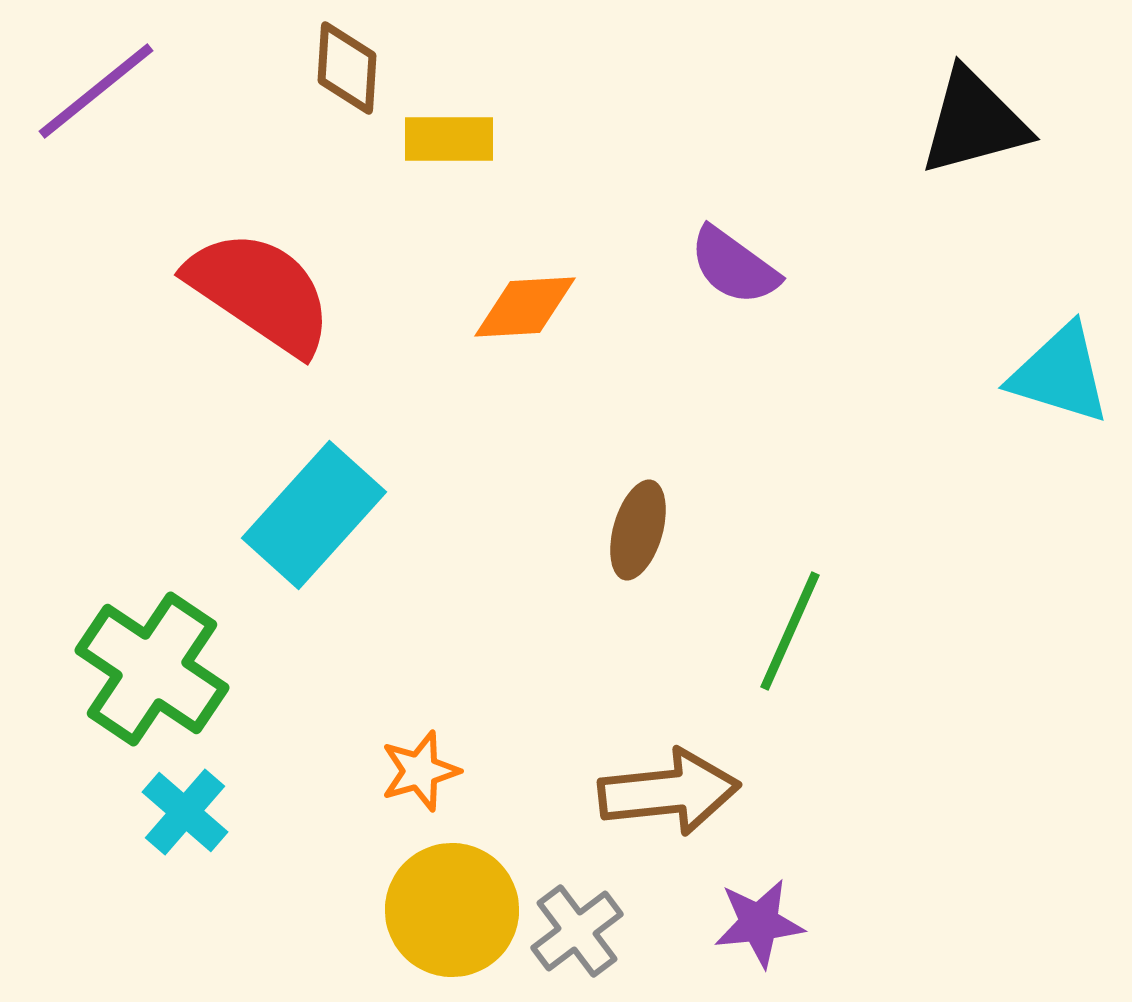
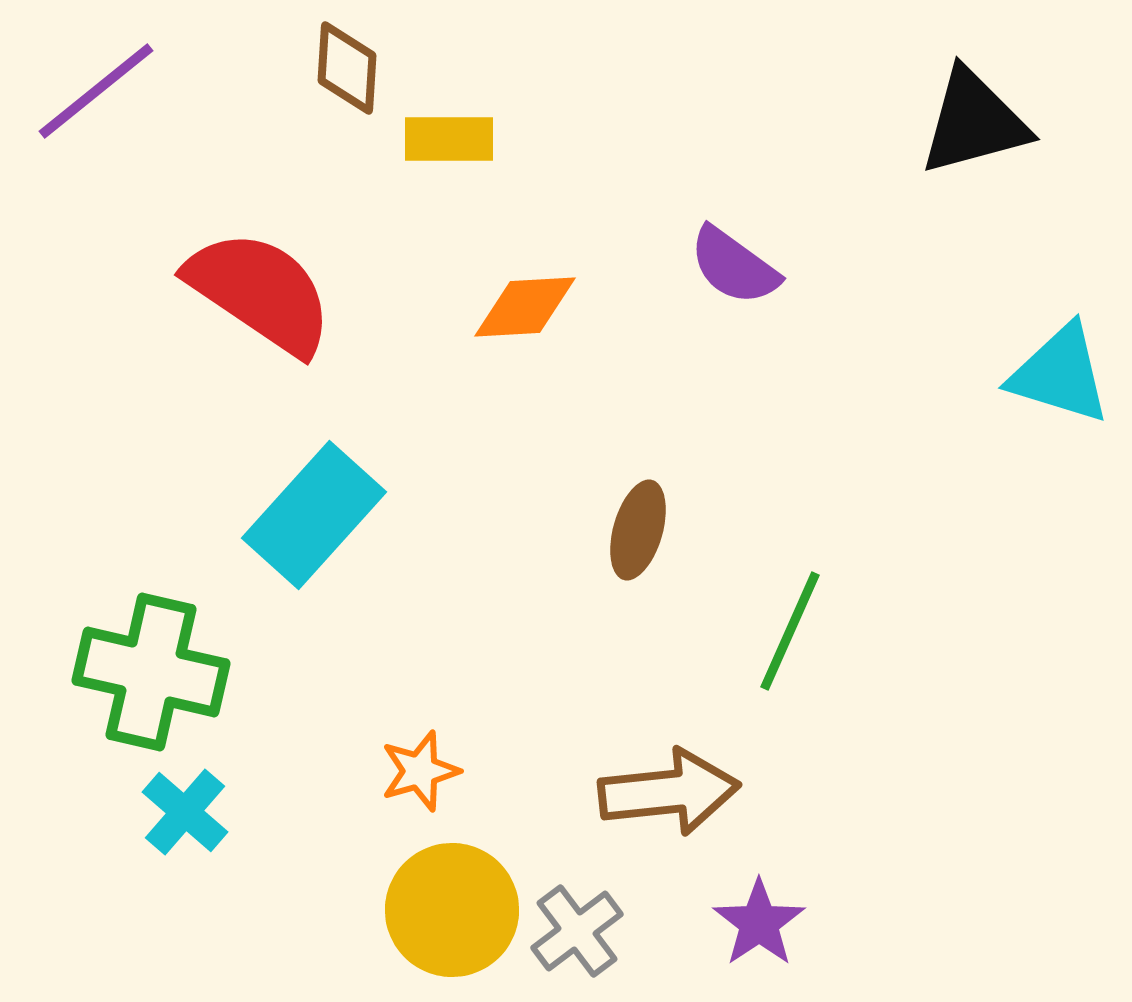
green cross: moved 1 px left, 3 px down; rotated 21 degrees counterclockwise
purple star: rotated 28 degrees counterclockwise
